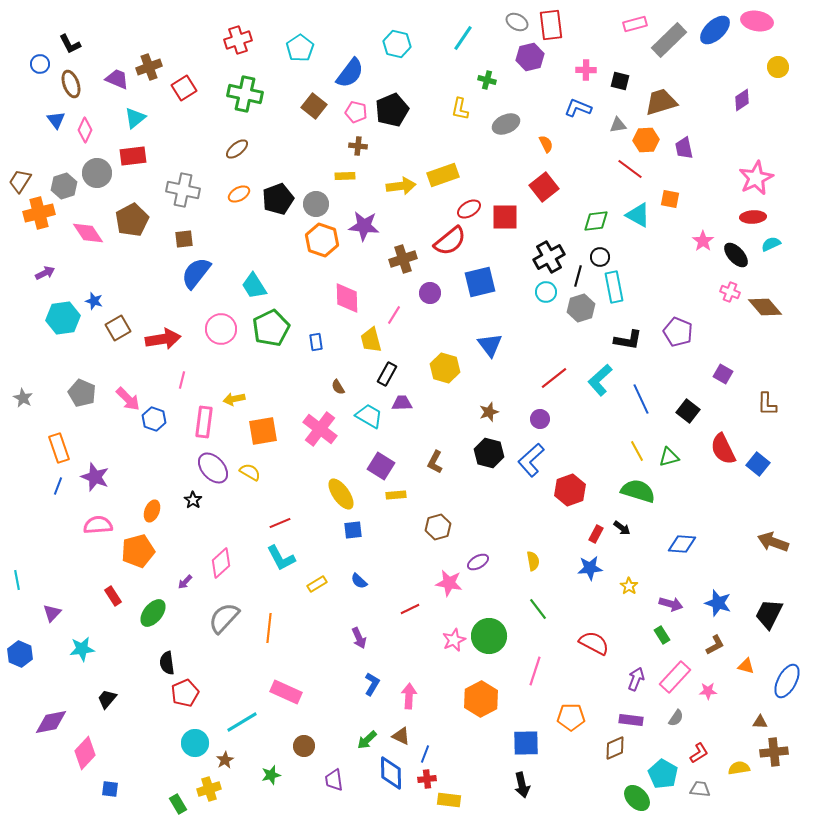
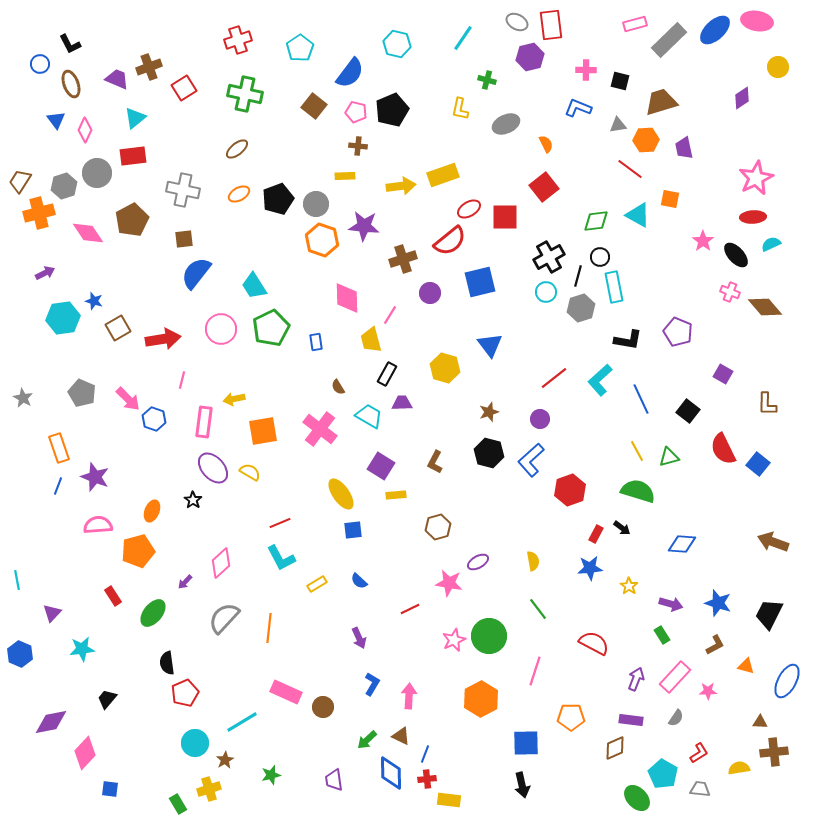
purple diamond at (742, 100): moved 2 px up
pink line at (394, 315): moved 4 px left
brown circle at (304, 746): moved 19 px right, 39 px up
